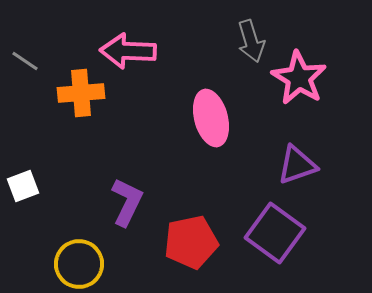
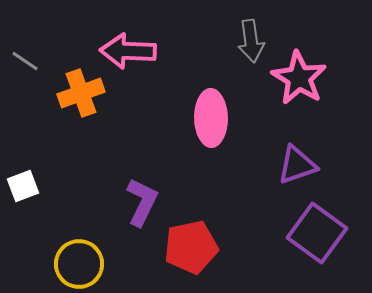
gray arrow: rotated 9 degrees clockwise
orange cross: rotated 15 degrees counterclockwise
pink ellipse: rotated 14 degrees clockwise
purple L-shape: moved 15 px right
purple square: moved 42 px right
red pentagon: moved 5 px down
